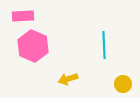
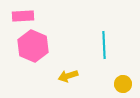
yellow arrow: moved 3 px up
